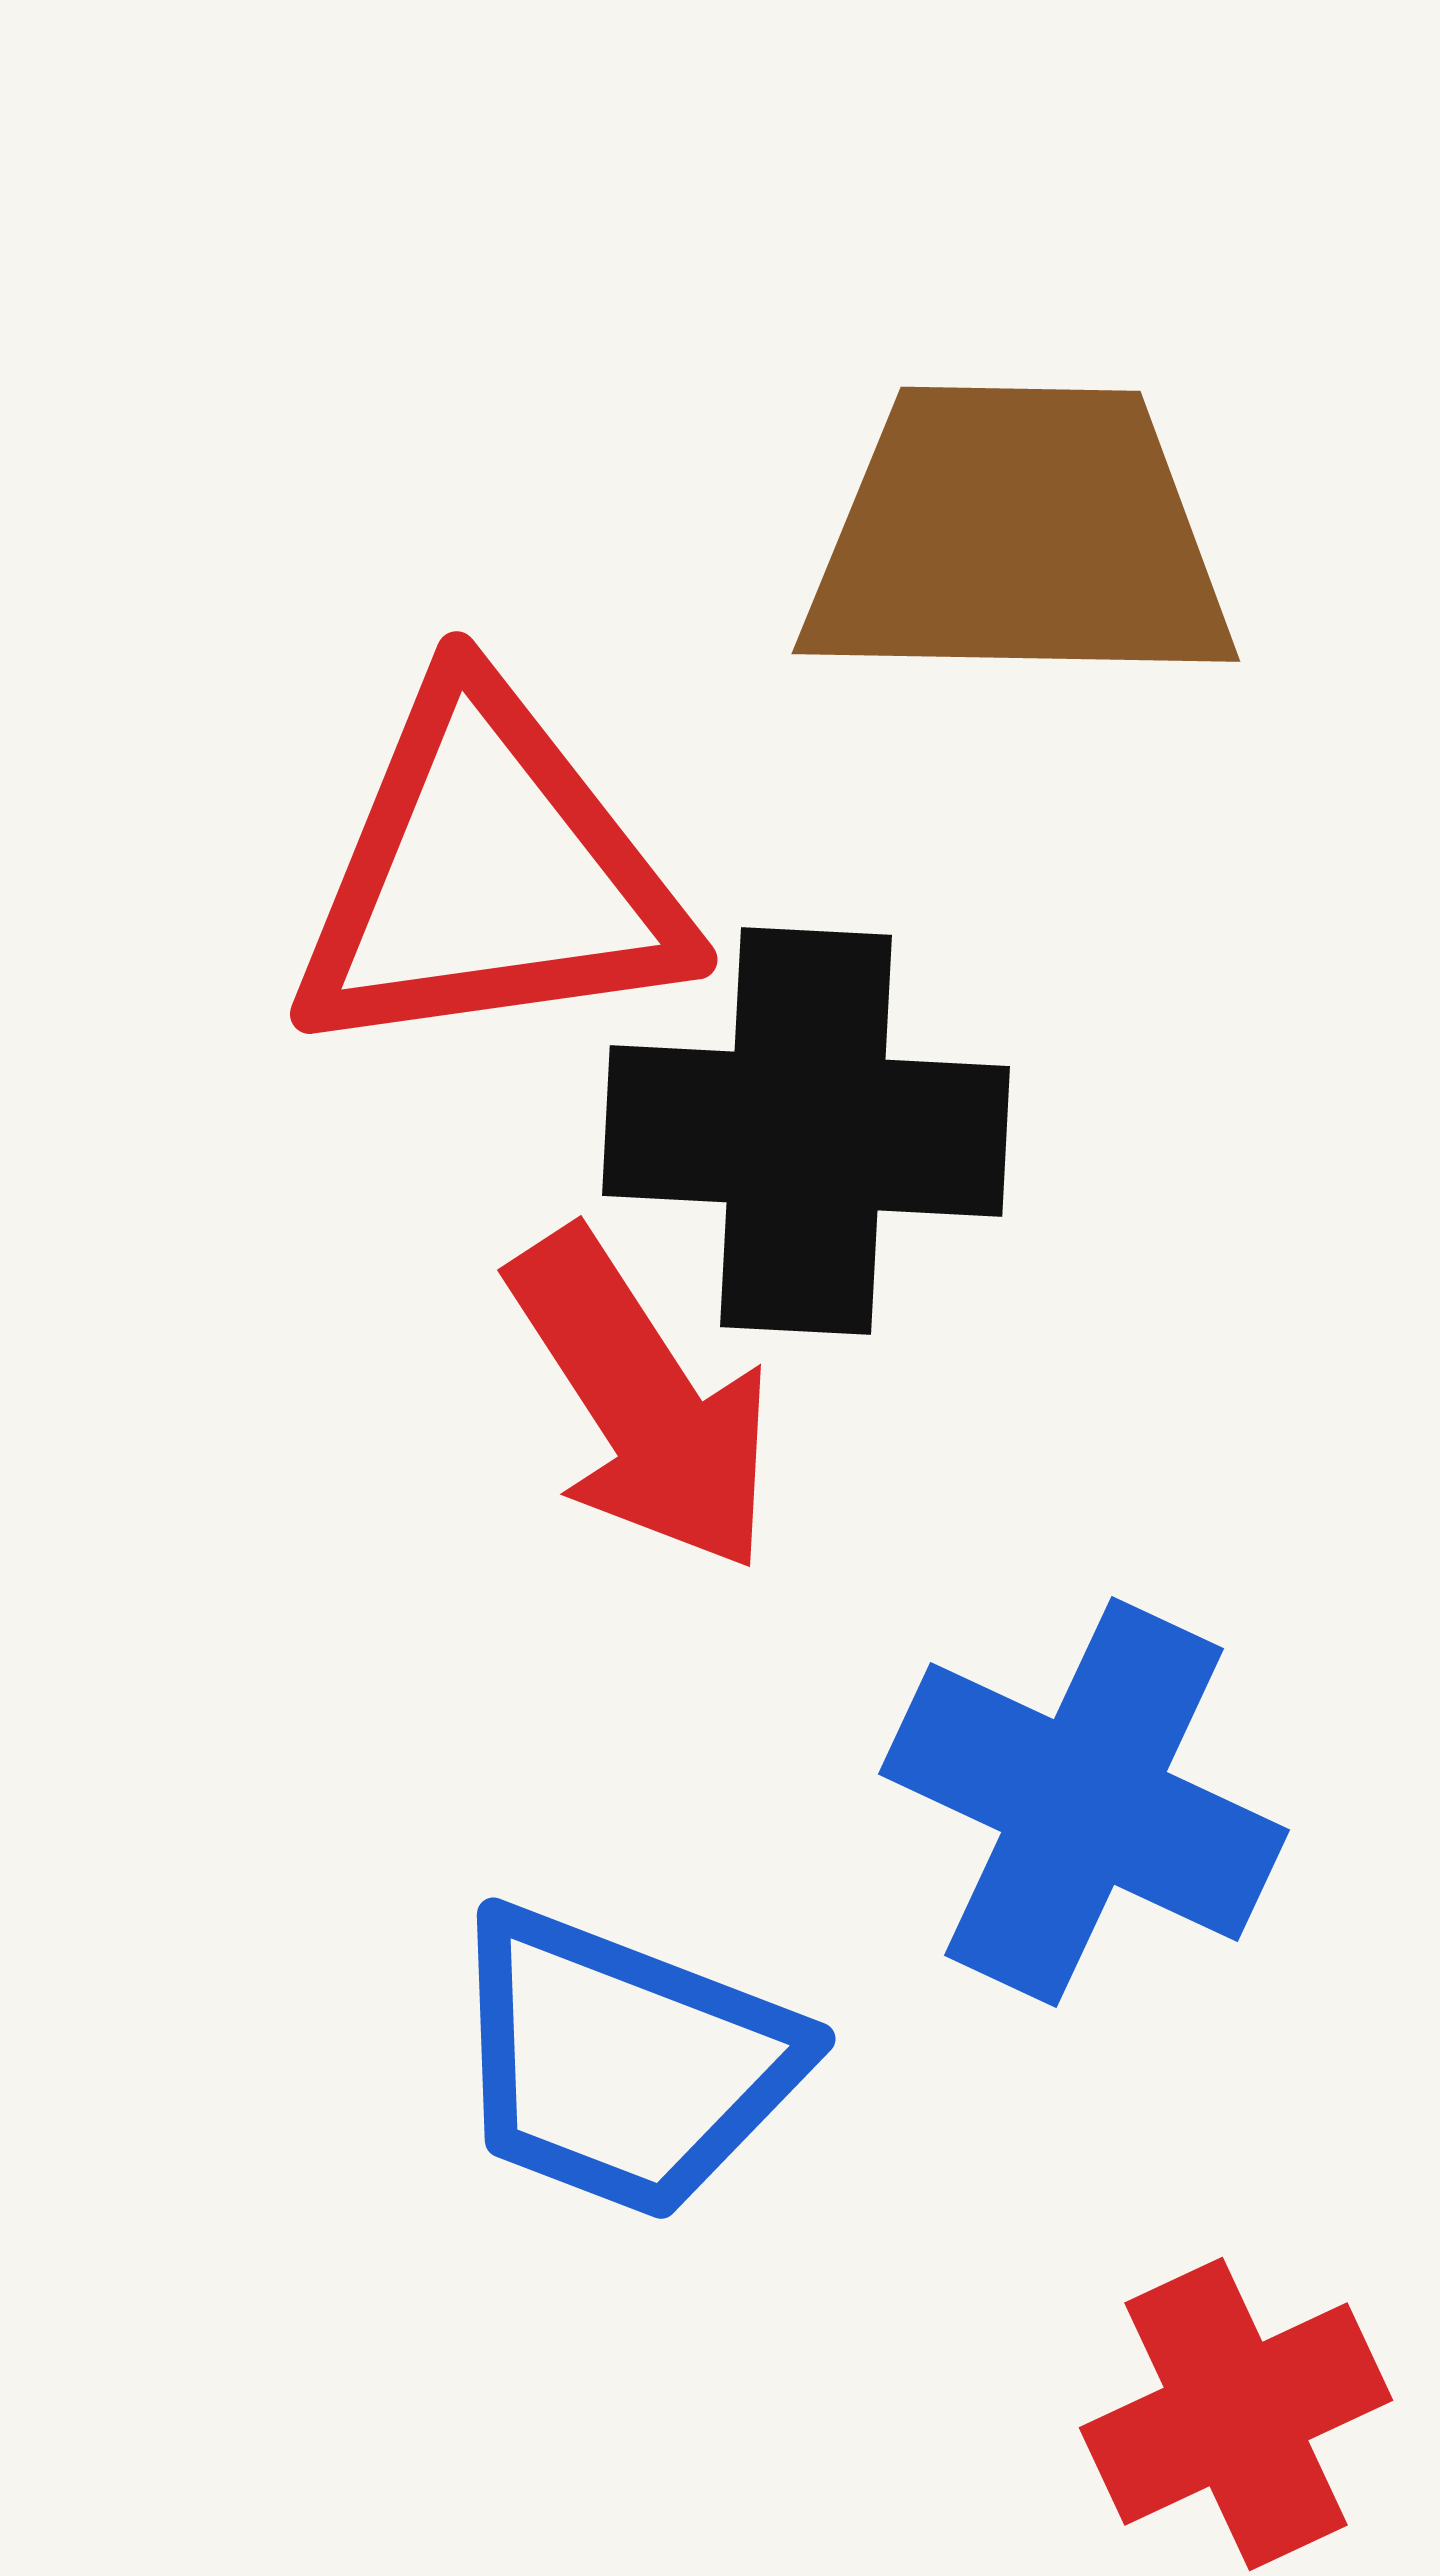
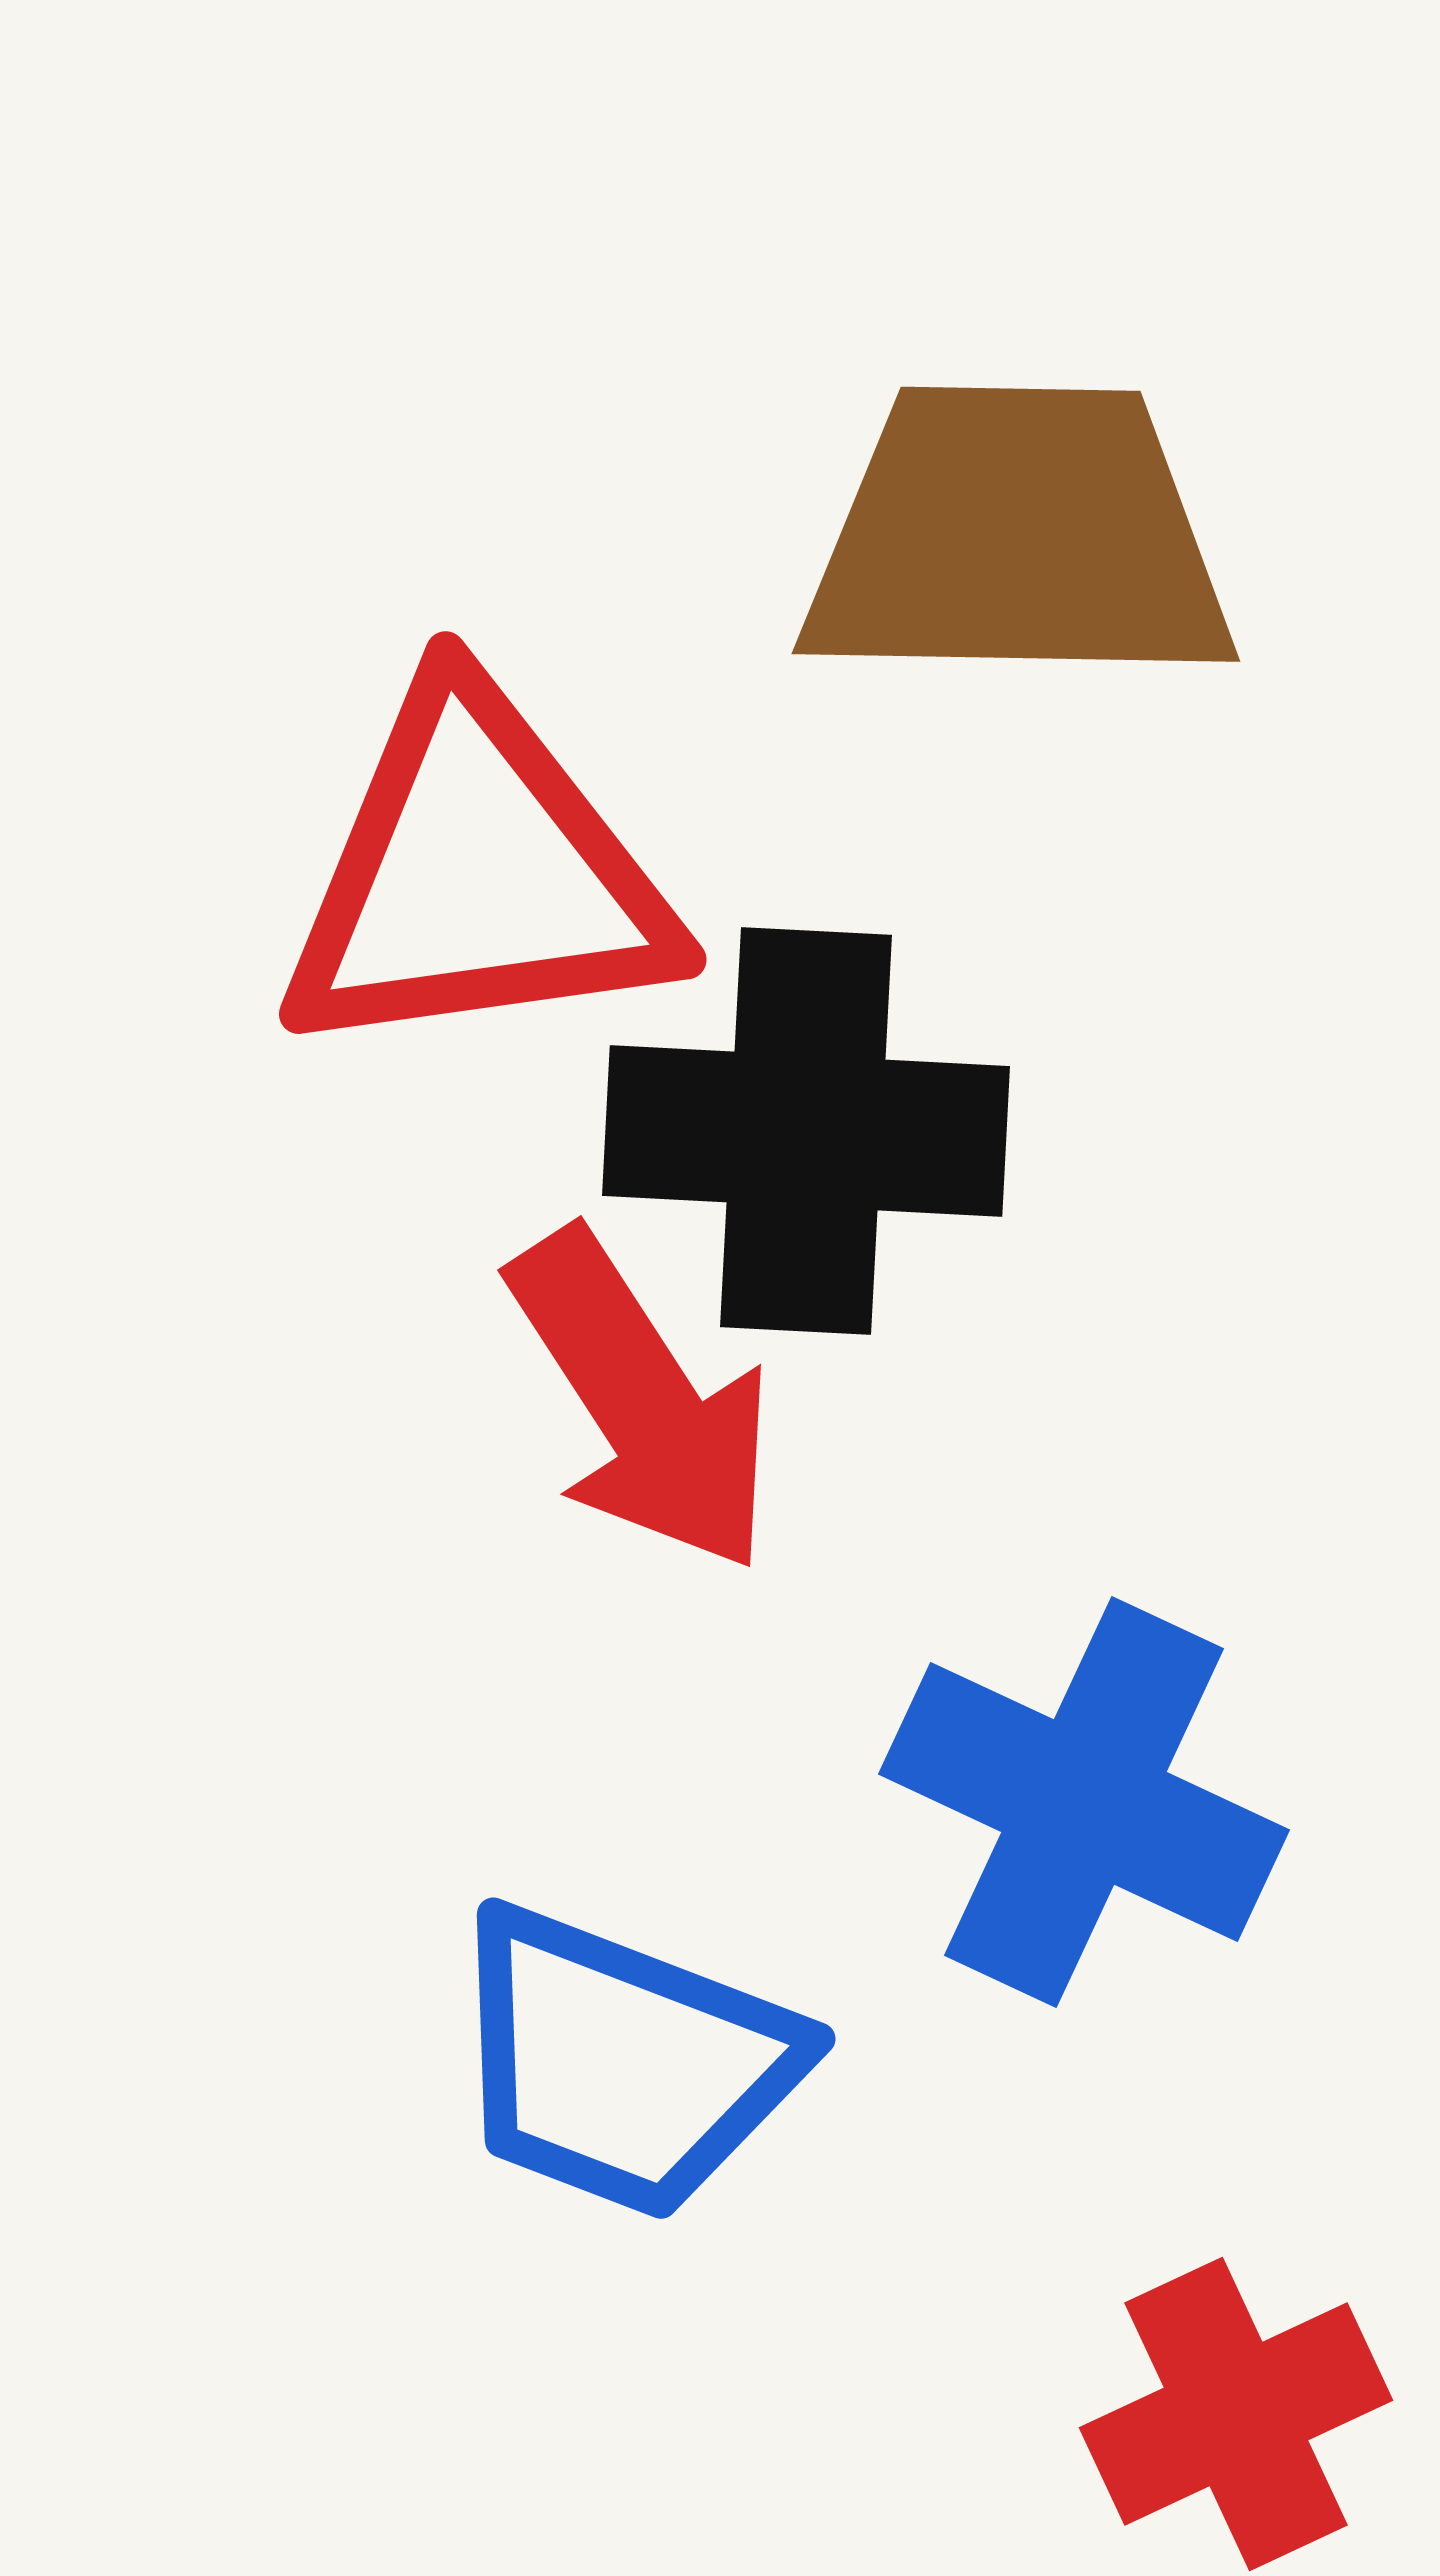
red triangle: moved 11 px left
